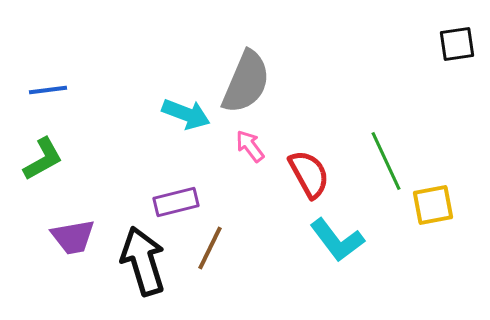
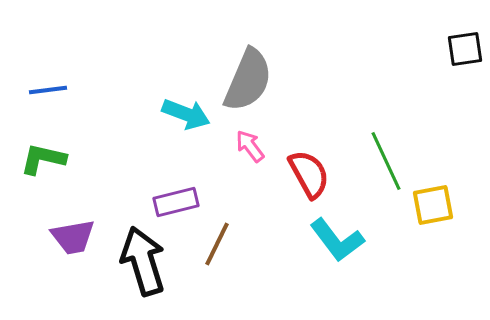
black square: moved 8 px right, 5 px down
gray semicircle: moved 2 px right, 2 px up
green L-shape: rotated 138 degrees counterclockwise
brown line: moved 7 px right, 4 px up
